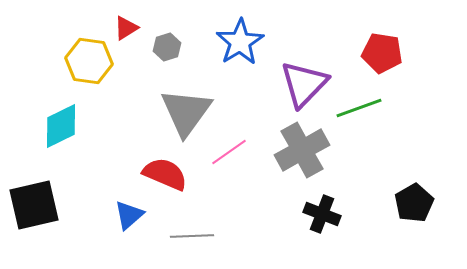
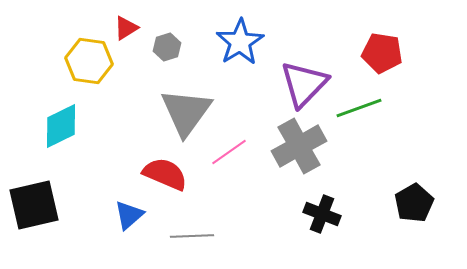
gray cross: moved 3 px left, 4 px up
